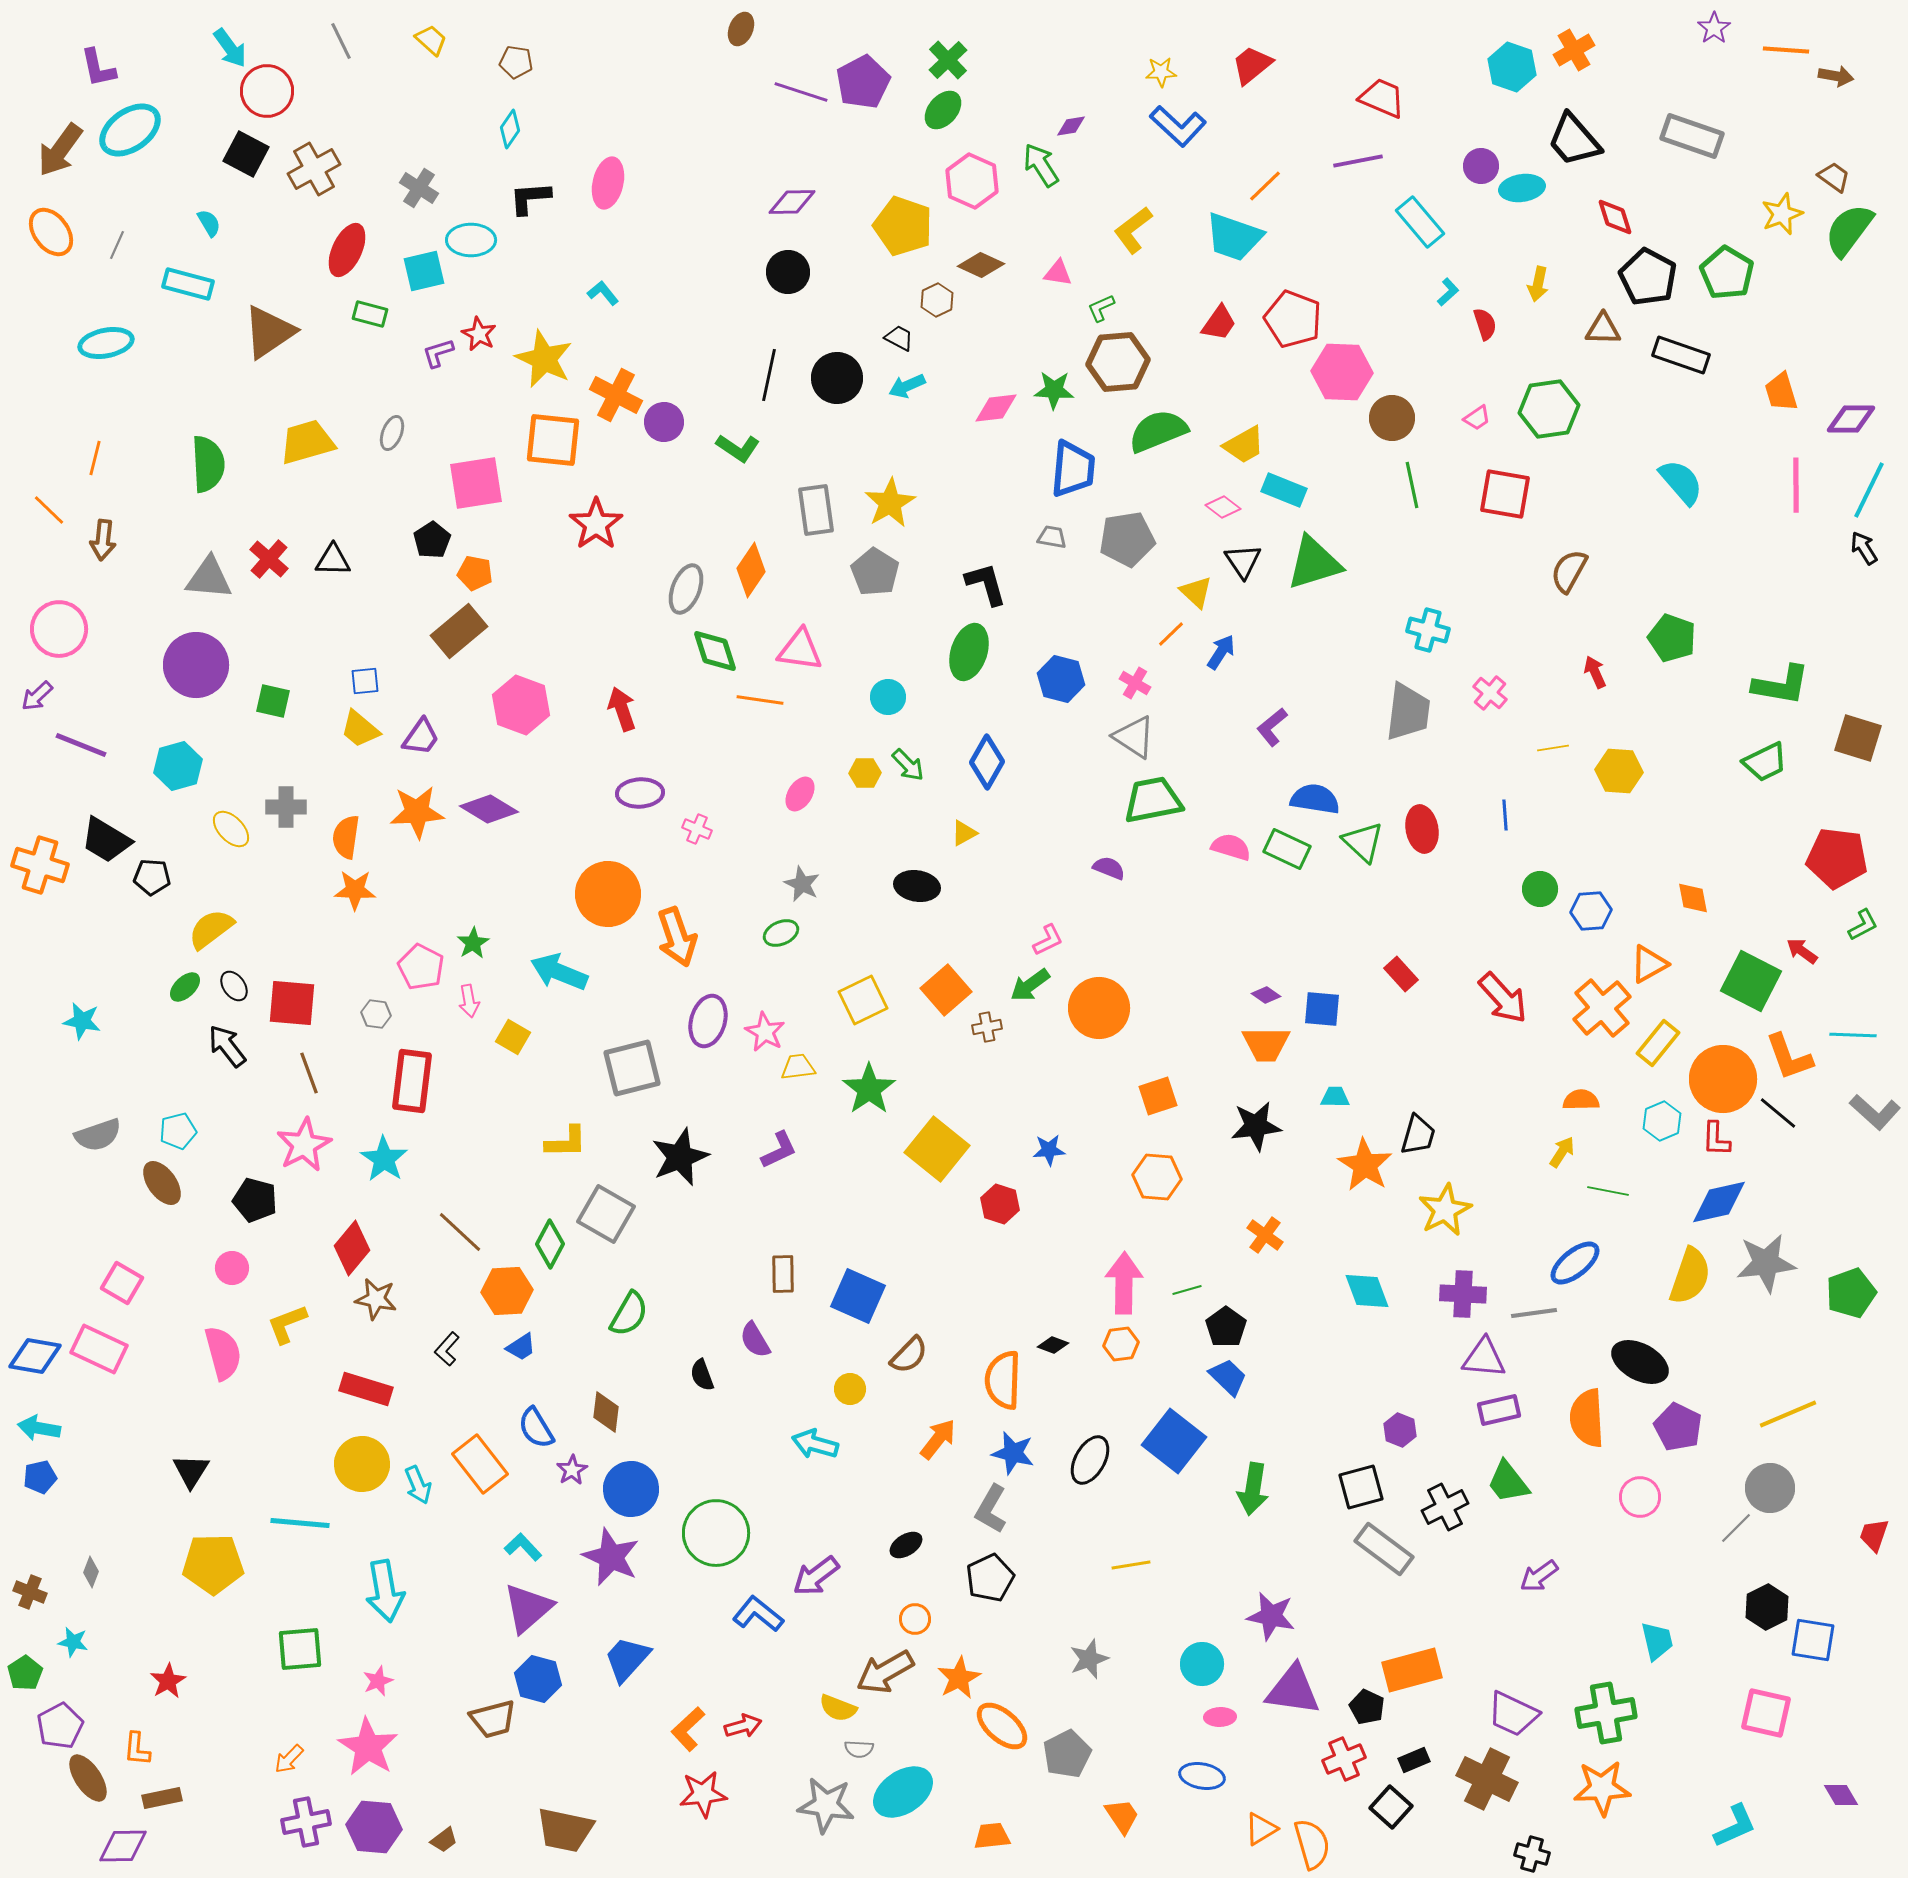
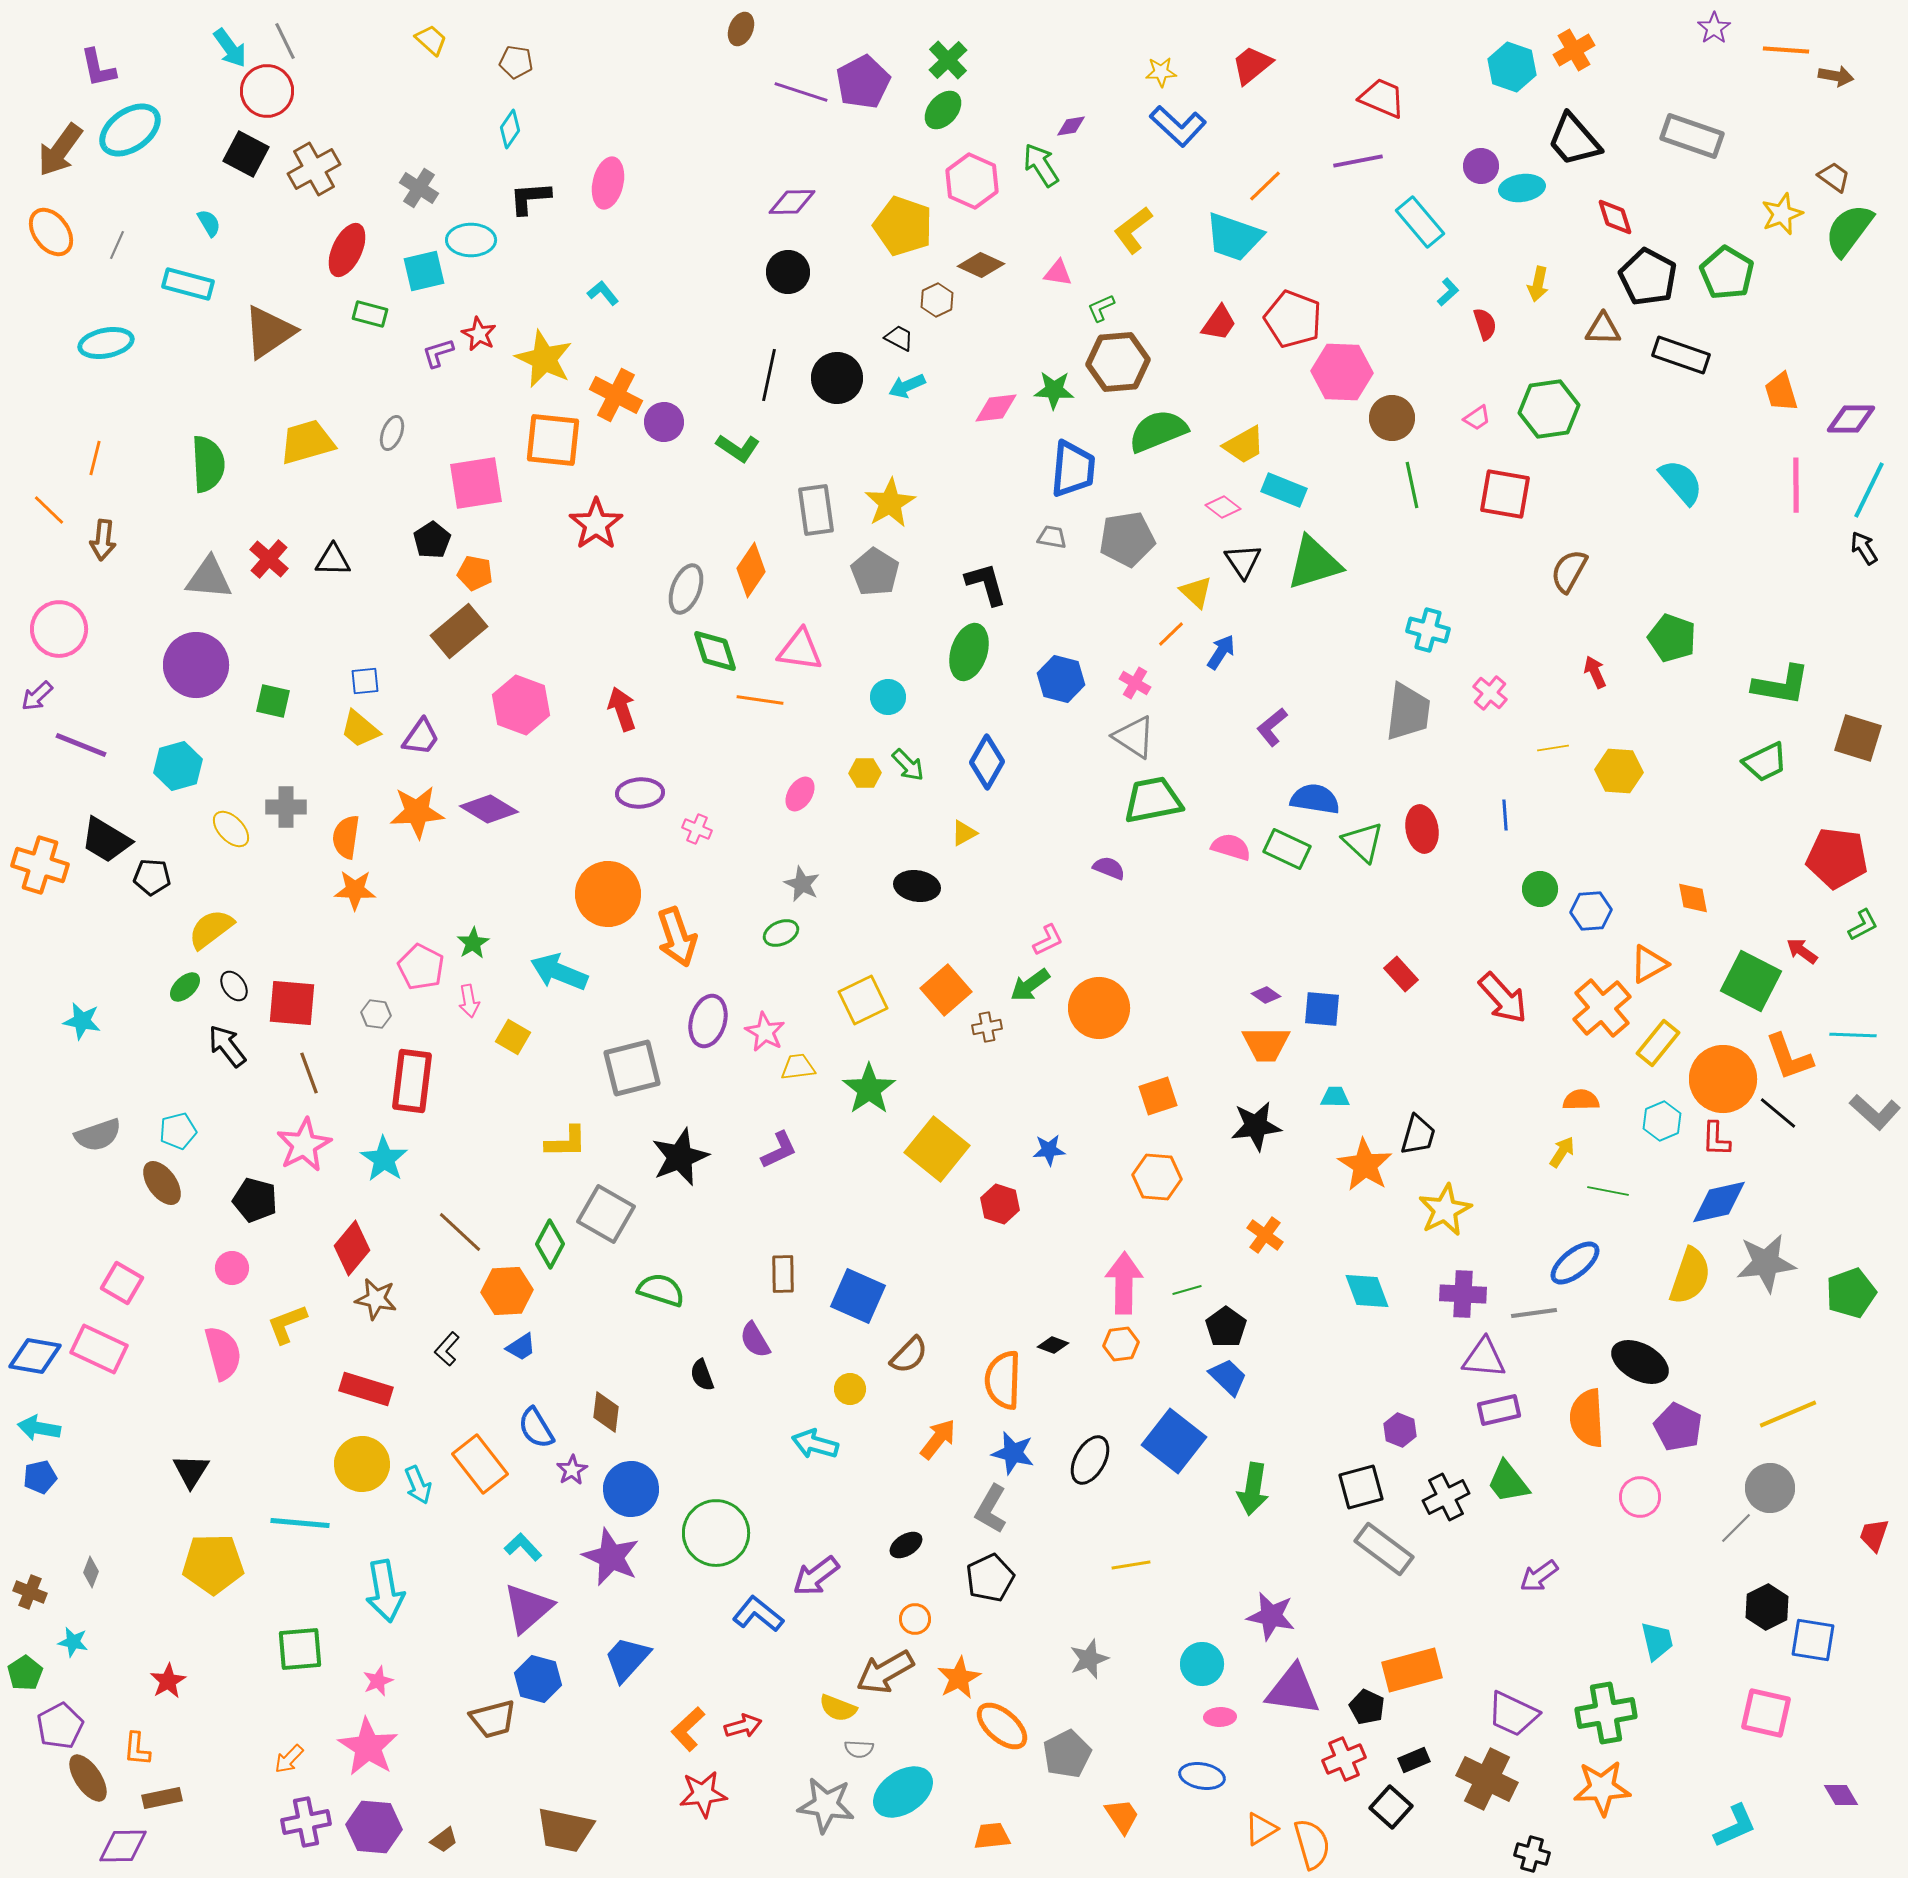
gray line at (341, 41): moved 56 px left
green semicircle at (629, 1314): moved 32 px right, 24 px up; rotated 102 degrees counterclockwise
black cross at (1445, 1507): moved 1 px right, 10 px up
